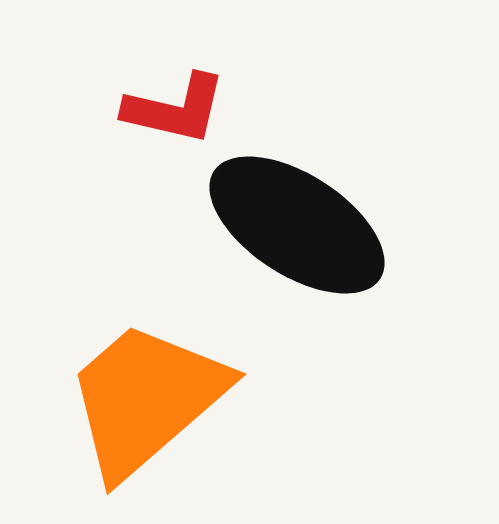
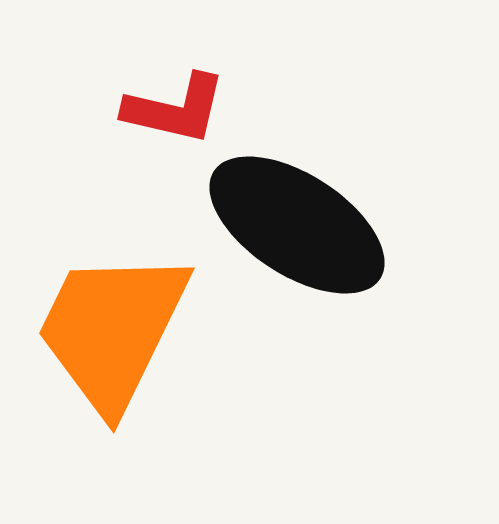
orange trapezoid: moved 34 px left, 69 px up; rotated 23 degrees counterclockwise
